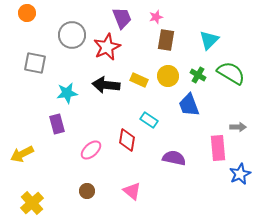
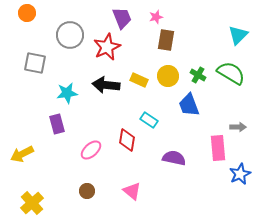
gray circle: moved 2 px left
cyan triangle: moved 29 px right, 5 px up
